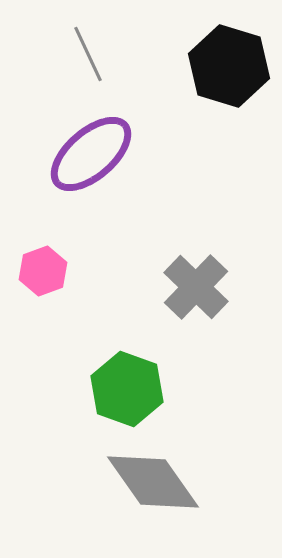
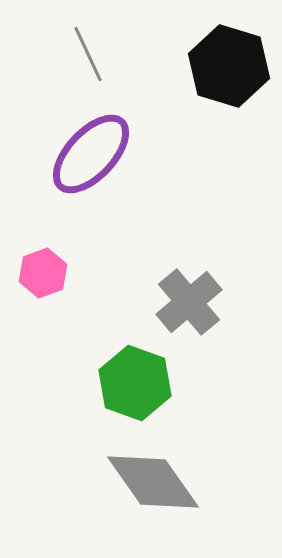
purple ellipse: rotated 6 degrees counterclockwise
pink hexagon: moved 2 px down
gray cross: moved 7 px left, 15 px down; rotated 6 degrees clockwise
green hexagon: moved 8 px right, 6 px up
